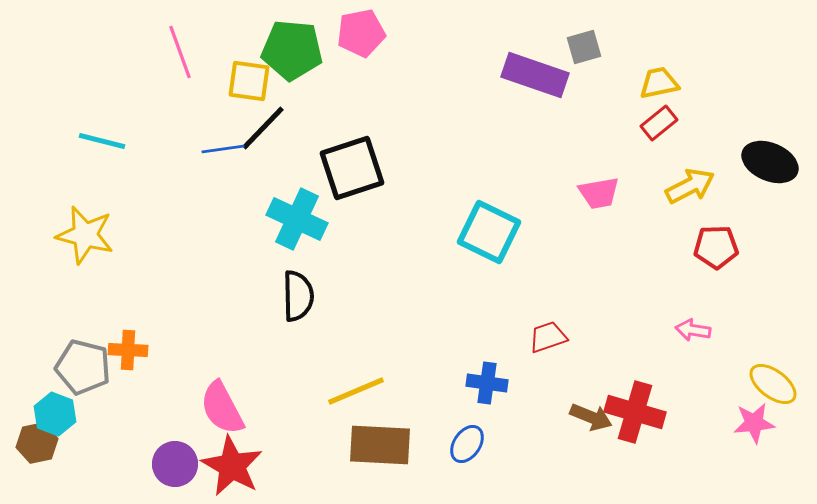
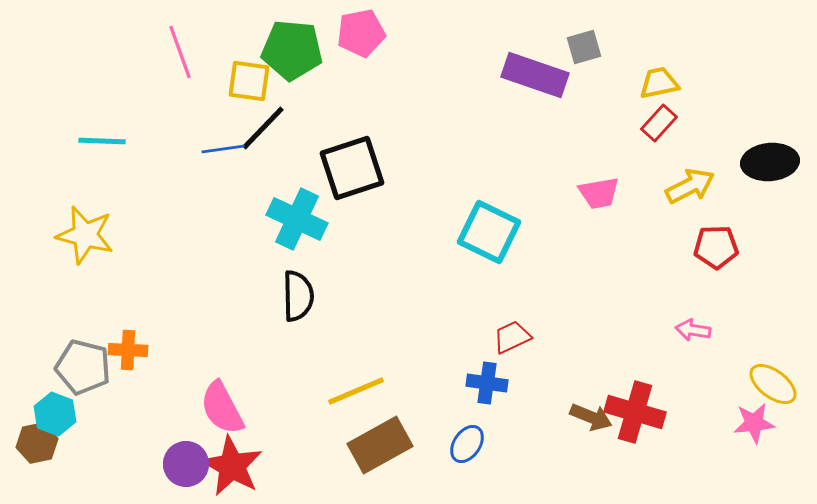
red rectangle: rotated 9 degrees counterclockwise
cyan line: rotated 12 degrees counterclockwise
black ellipse: rotated 28 degrees counterclockwise
red trapezoid: moved 36 px left; rotated 6 degrees counterclockwise
brown rectangle: rotated 32 degrees counterclockwise
purple circle: moved 11 px right
